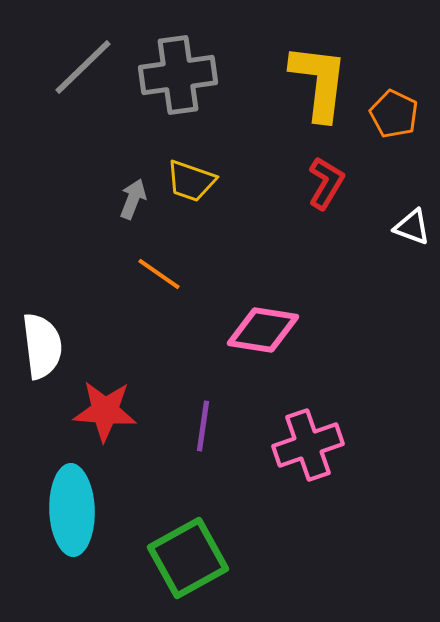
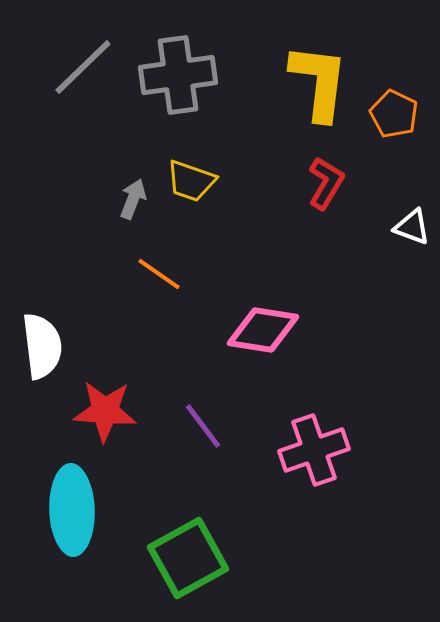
purple line: rotated 45 degrees counterclockwise
pink cross: moved 6 px right, 5 px down
